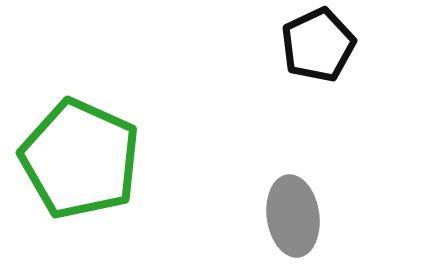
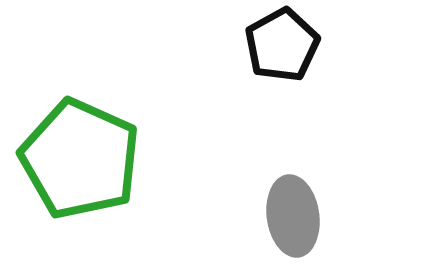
black pentagon: moved 36 px left; rotated 4 degrees counterclockwise
